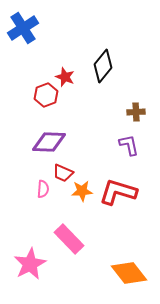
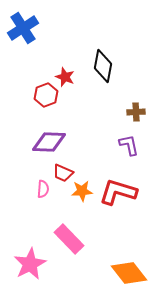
black diamond: rotated 28 degrees counterclockwise
